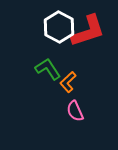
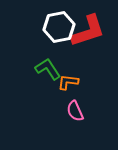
white hexagon: rotated 20 degrees clockwise
orange L-shape: rotated 50 degrees clockwise
